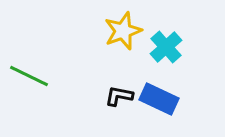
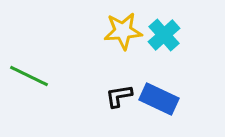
yellow star: rotated 15 degrees clockwise
cyan cross: moved 2 px left, 12 px up
black L-shape: rotated 20 degrees counterclockwise
